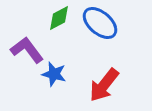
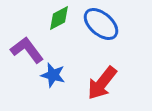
blue ellipse: moved 1 px right, 1 px down
blue star: moved 1 px left, 1 px down
red arrow: moved 2 px left, 2 px up
